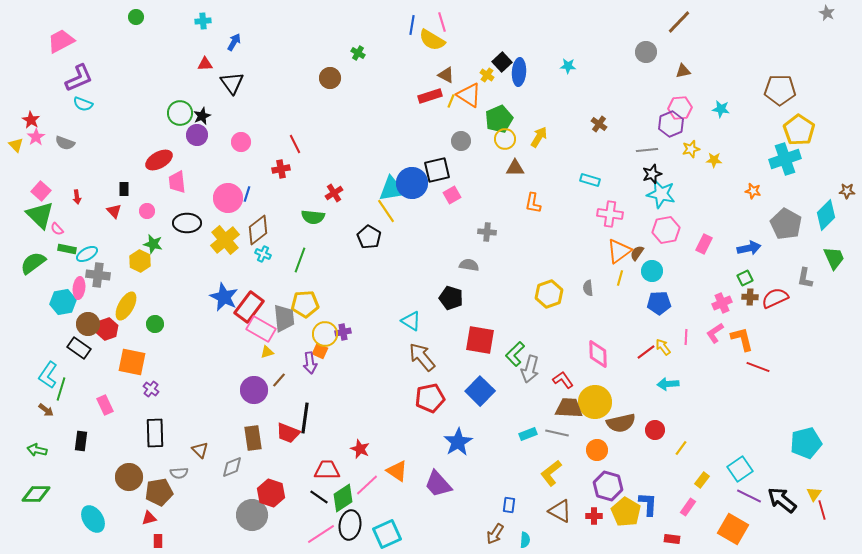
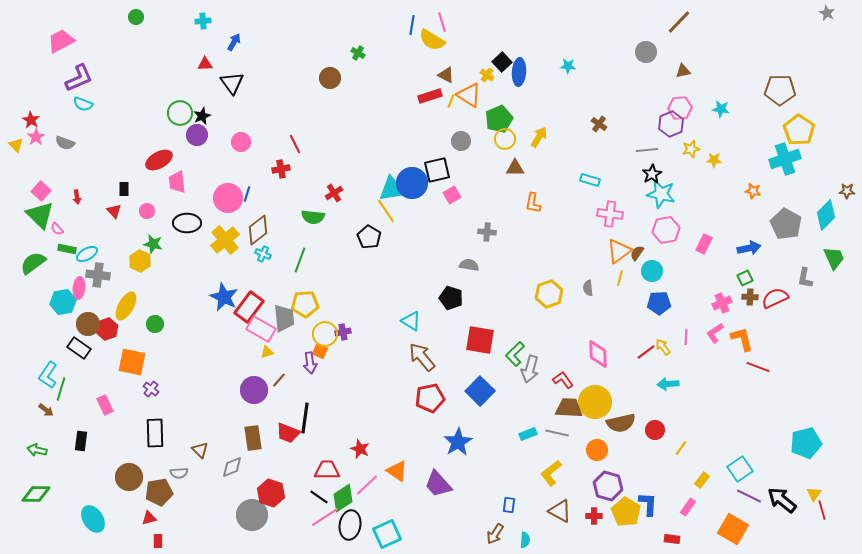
black star at (652, 174): rotated 12 degrees counterclockwise
pink line at (321, 534): moved 4 px right, 17 px up
